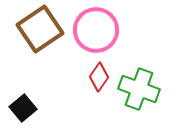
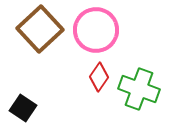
brown square: rotated 9 degrees counterclockwise
black square: rotated 16 degrees counterclockwise
